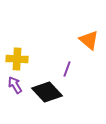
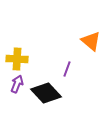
orange triangle: moved 2 px right, 1 px down
purple arrow: moved 2 px right, 1 px up; rotated 54 degrees clockwise
black diamond: moved 1 px left, 1 px down
